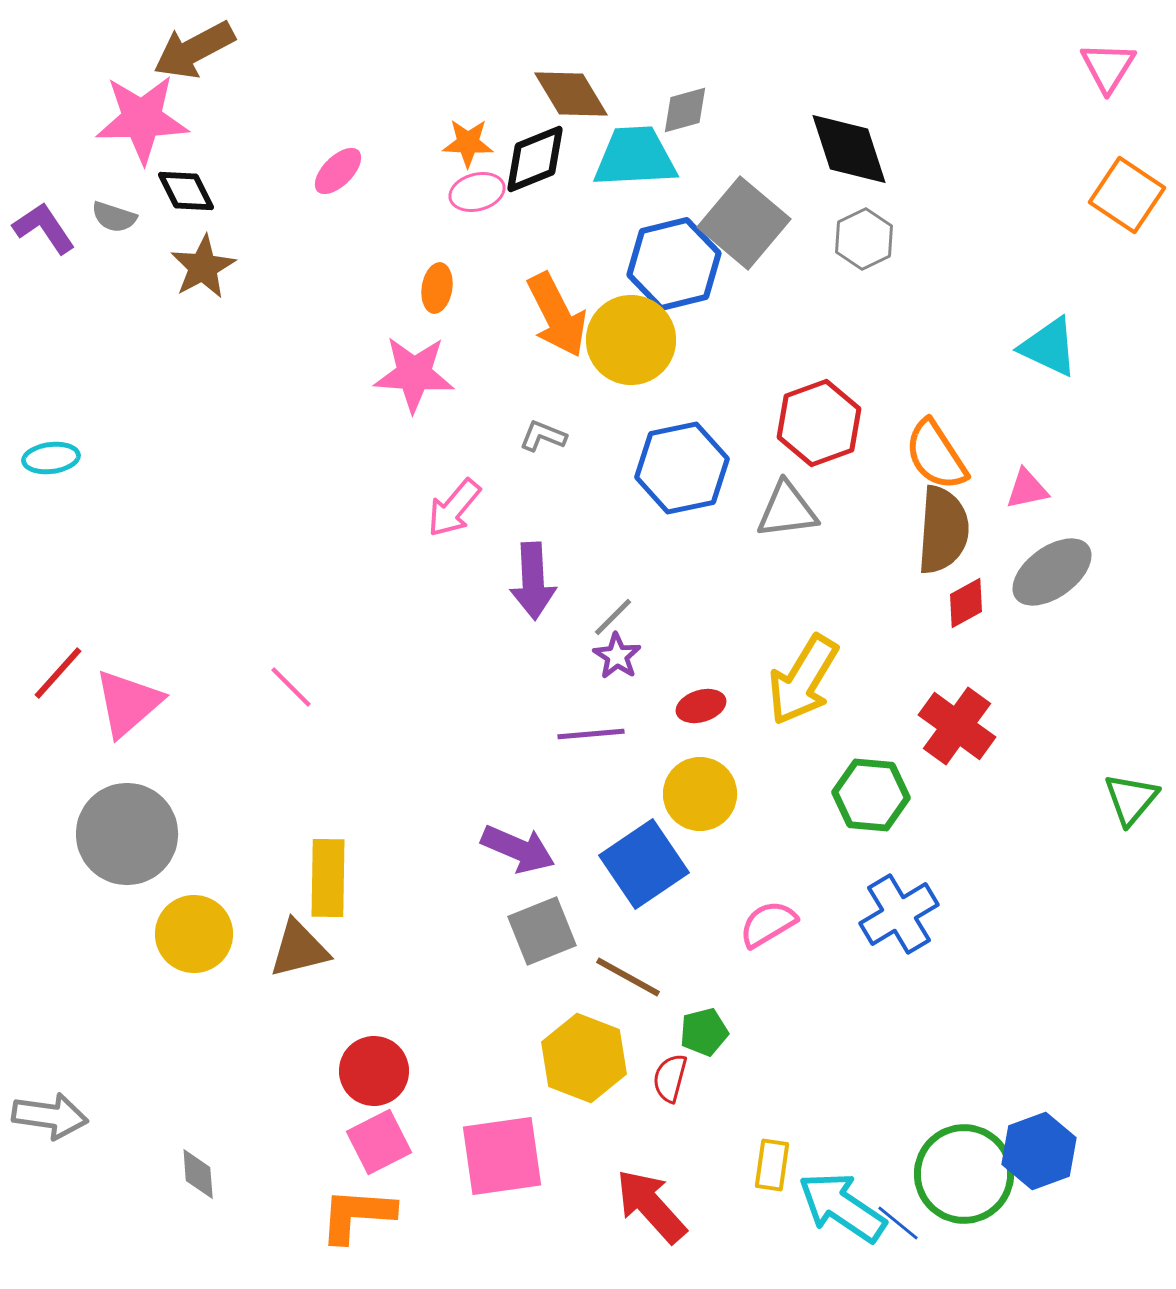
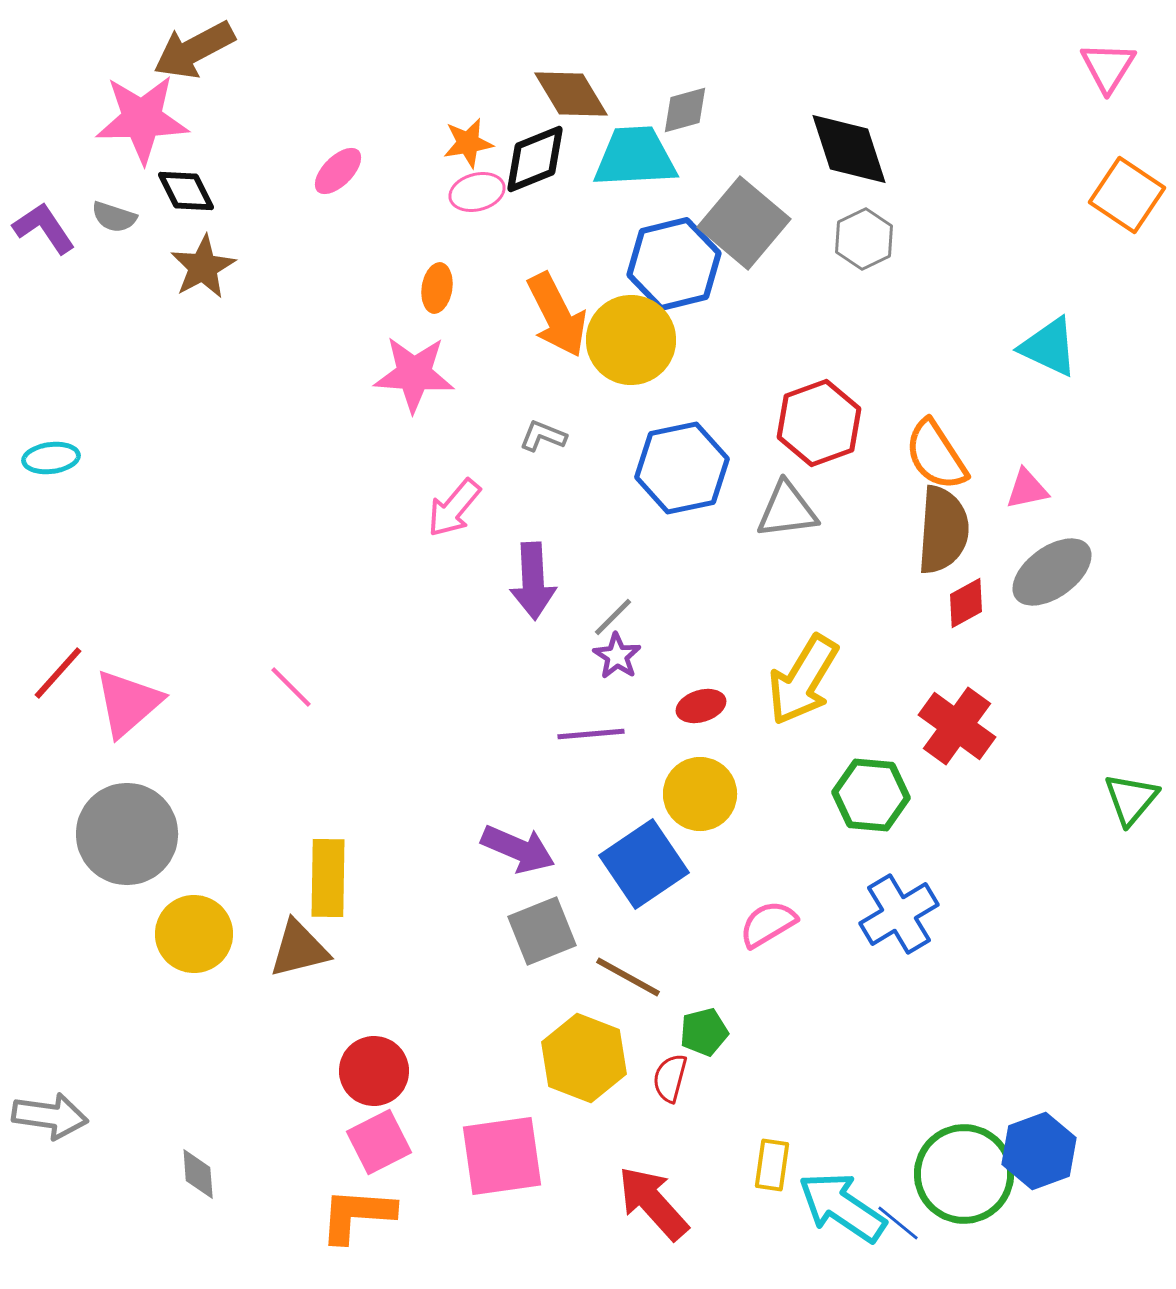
orange star at (468, 143): rotated 12 degrees counterclockwise
red arrow at (651, 1206): moved 2 px right, 3 px up
